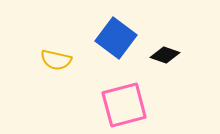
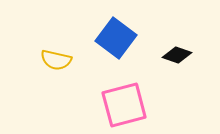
black diamond: moved 12 px right
